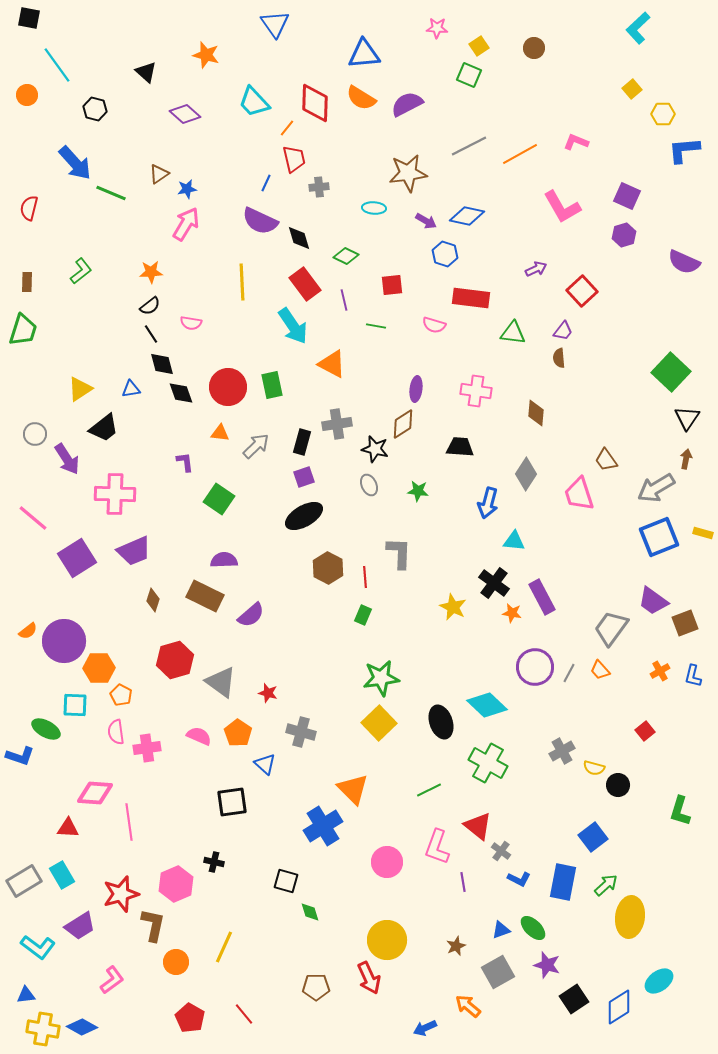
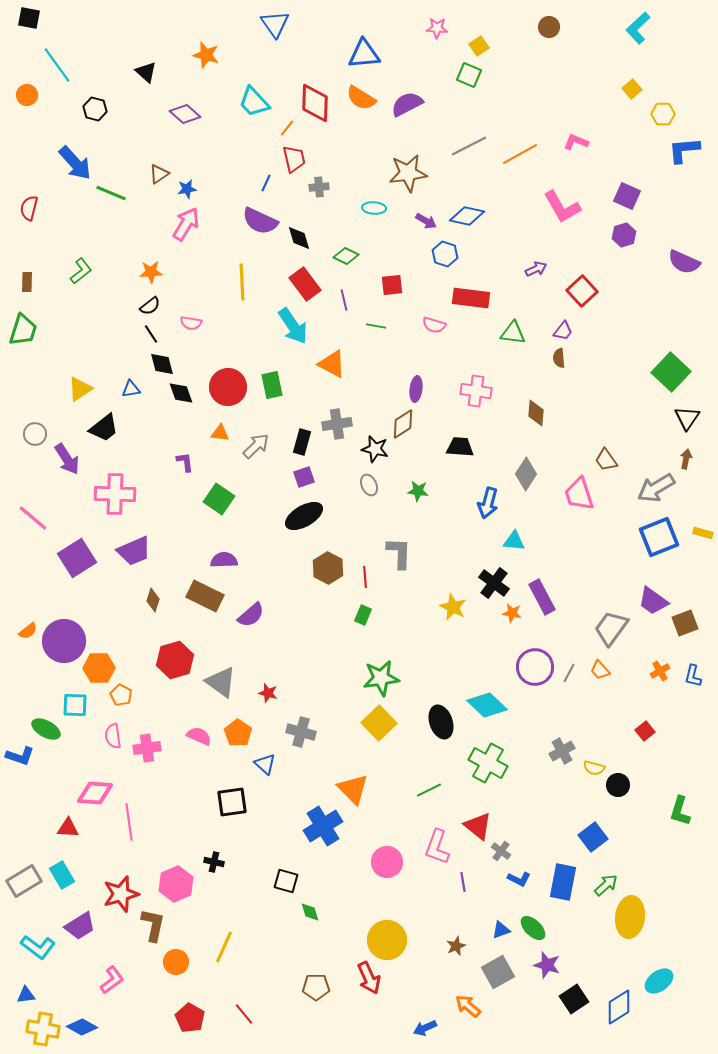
brown circle at (534, 48): moved 15 px right, 21 px up
pink semicircle at (116, 732): moved 3 px left, 4 px down
